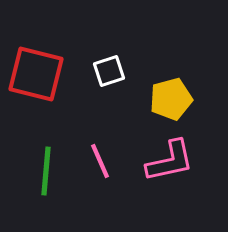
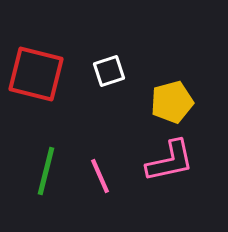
yellow pentagon: moved 1 px right, 3 px down
pink line: moved 15 px down
green line: rotated 9 degrees clockwise
